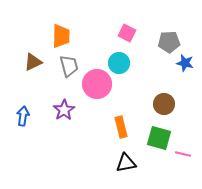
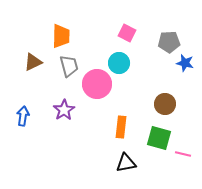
brown circle: moved 1 px right
orange rectangle: rotated 20 degrees clockwise
